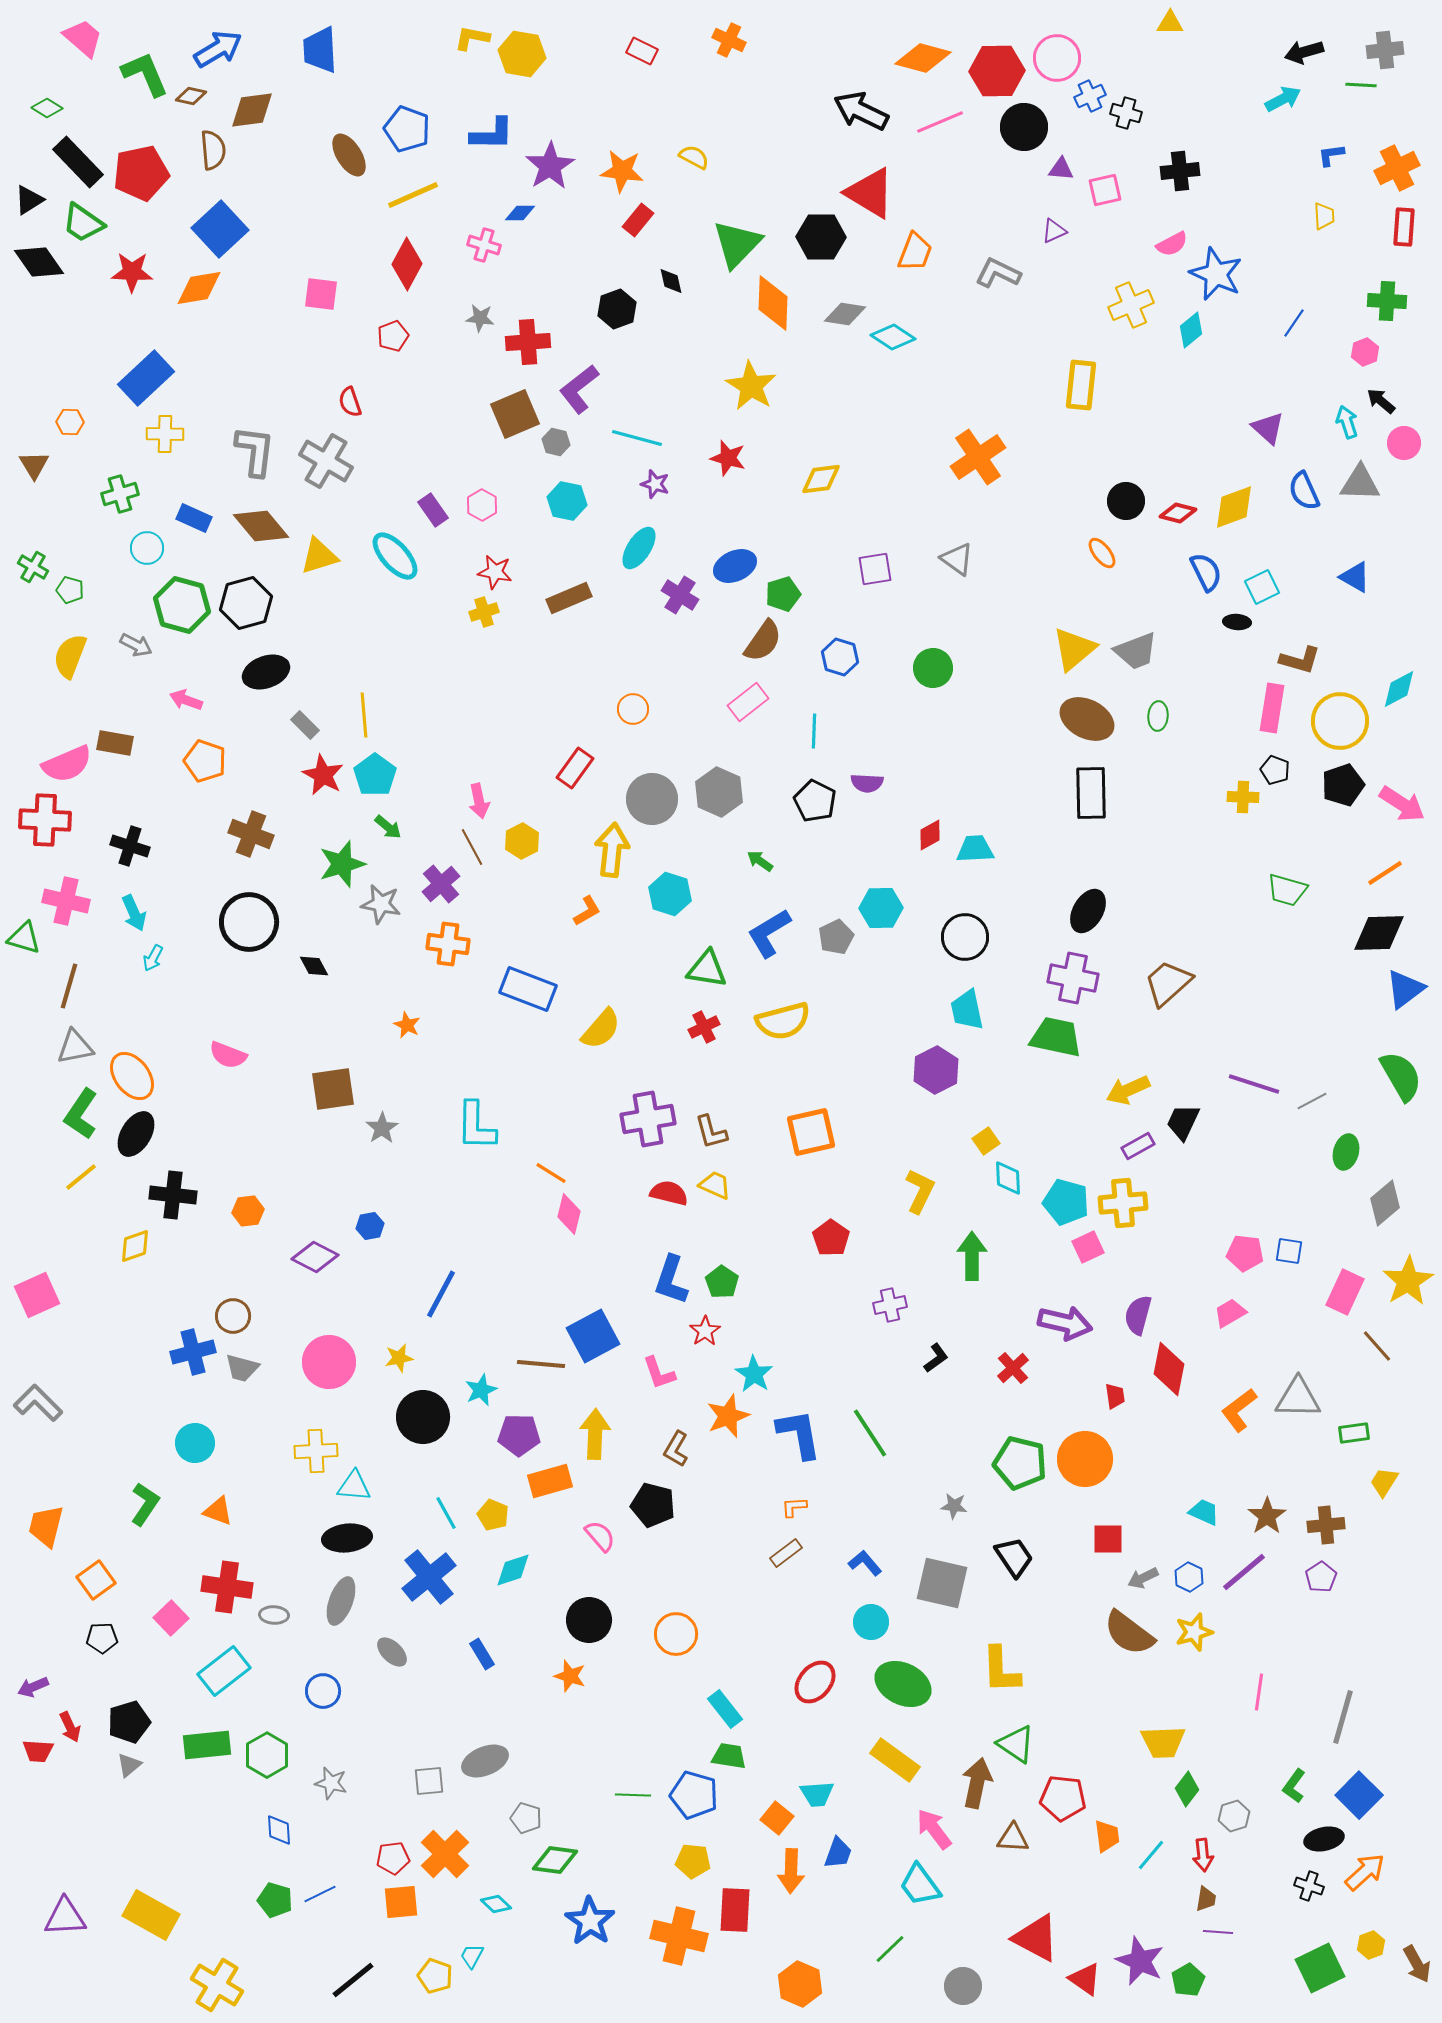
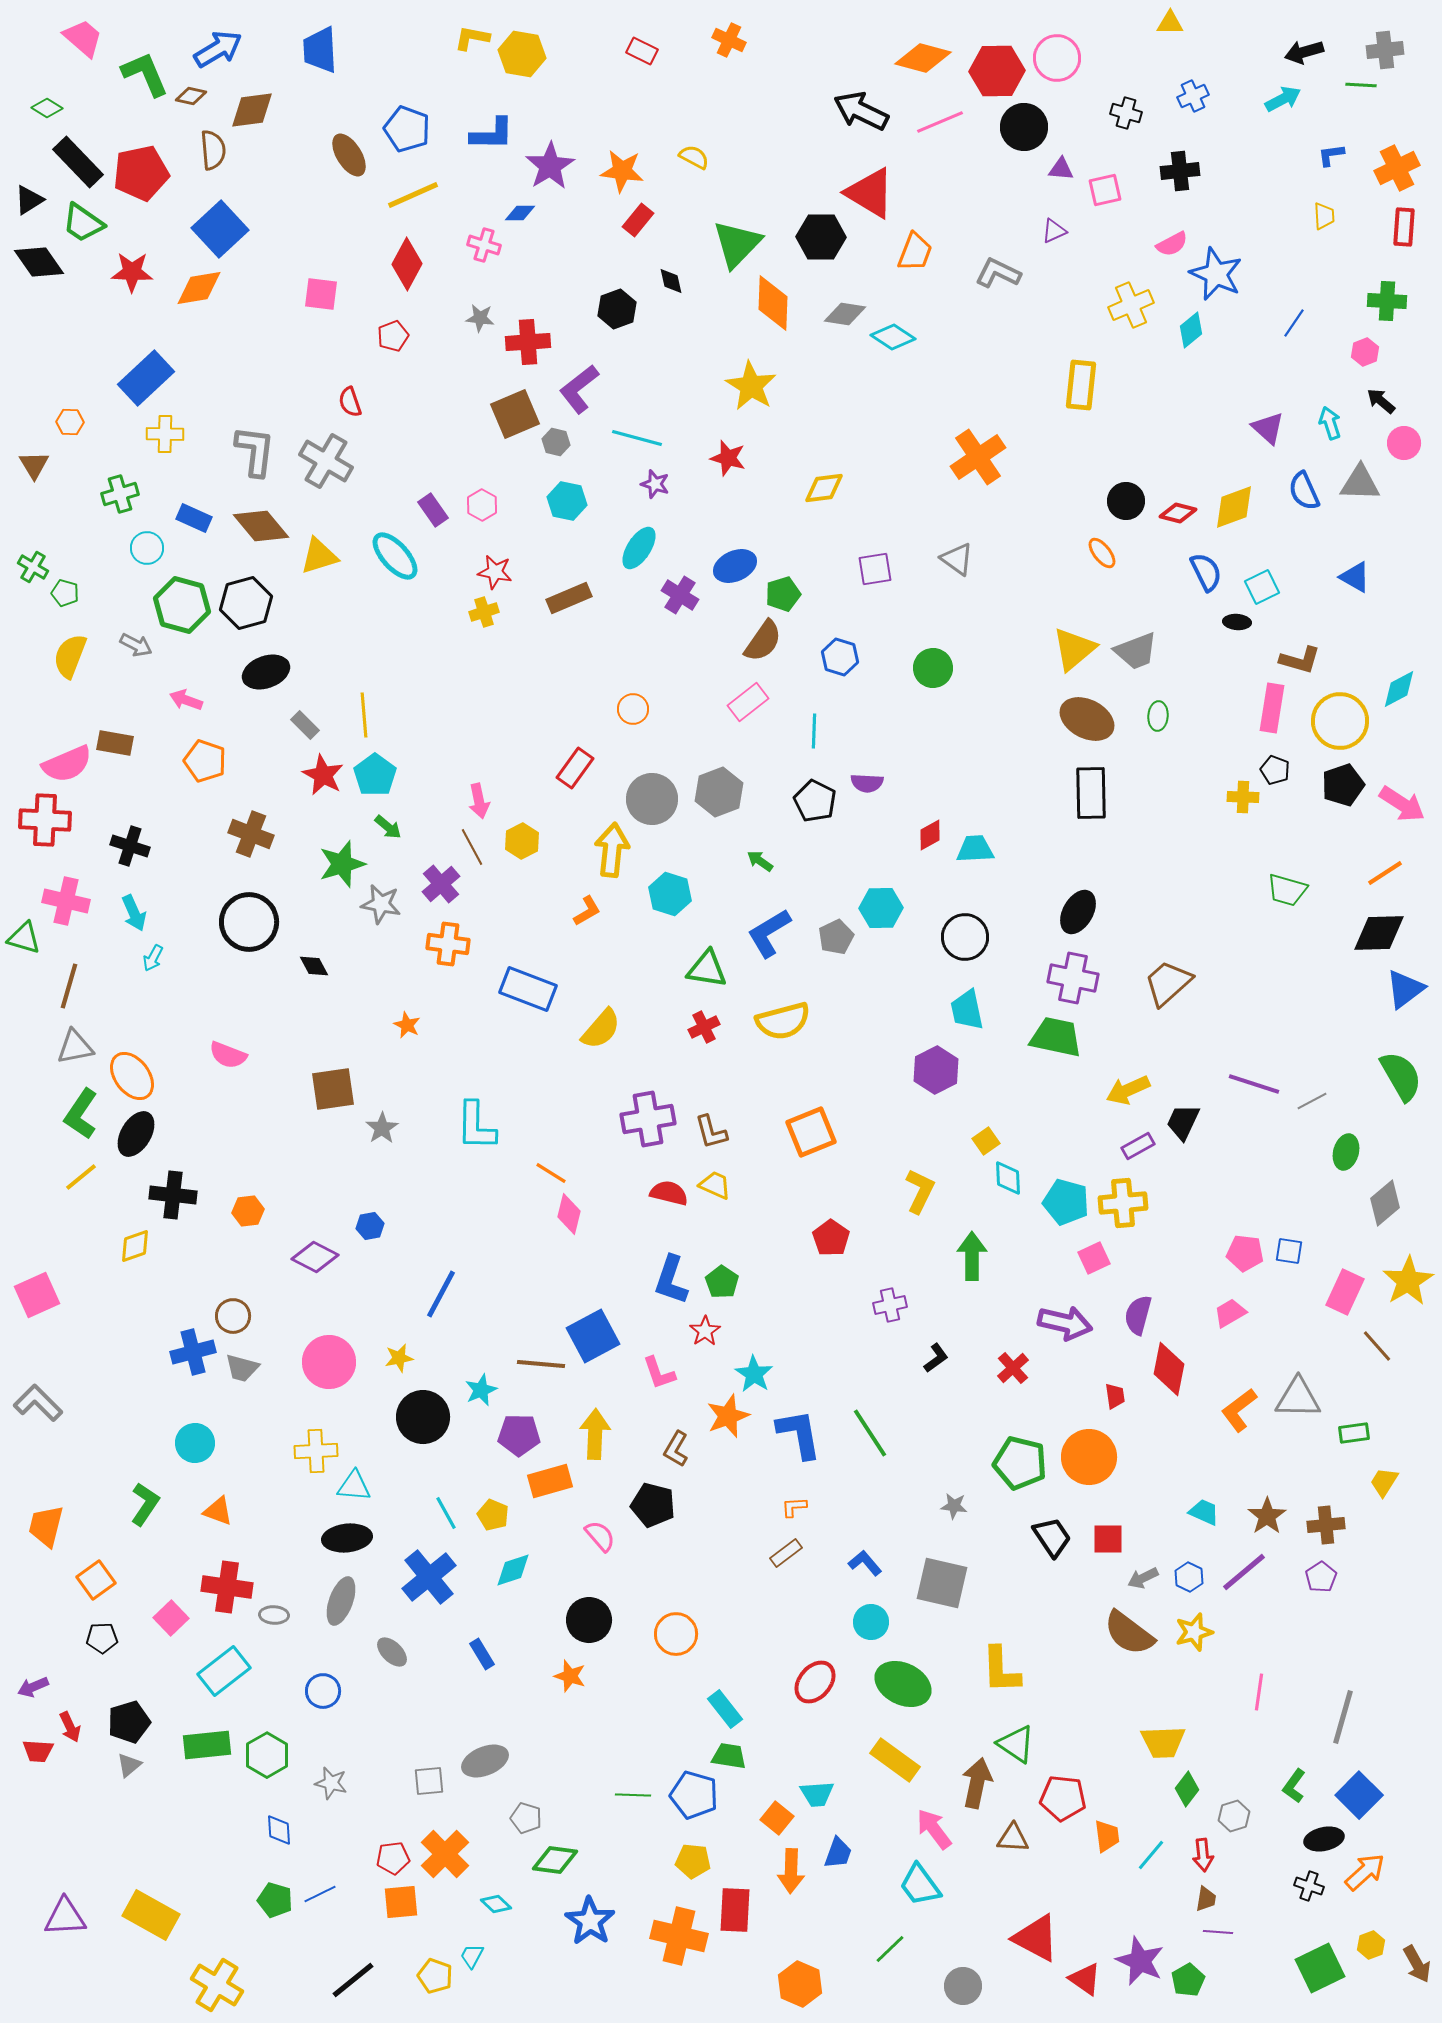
blue cross at (1090, 96): moved 103 px right
cyan arrow at (1347, 422): moved 17 px left, 1 px down
yellow diamond at (821, 479): moved 3 px right, 9 px down
green pentagon at (70, 590): moved 5 px left, 3 px down
gray hexagon at (719, 792): rotated 15 degrees clockwise
black ellipse at (1088, 911): moved 10 px left, 1 px down
orange square at (811, 1132): rotated 9 degrees counterclockwise
pink square at (1088, 1247): moved 6 px right, 11 px down
orange circle at (1085, 1459): moved 4 px right, 2 px up
black trapezoid at (1014, 1557): moved 38 px right, 20 px up
